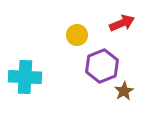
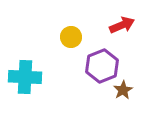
red arrow: moved 2 px down
yellow circle: moved 6 px left, 2 px down
brown star: moved 1 px left, 1 px up
